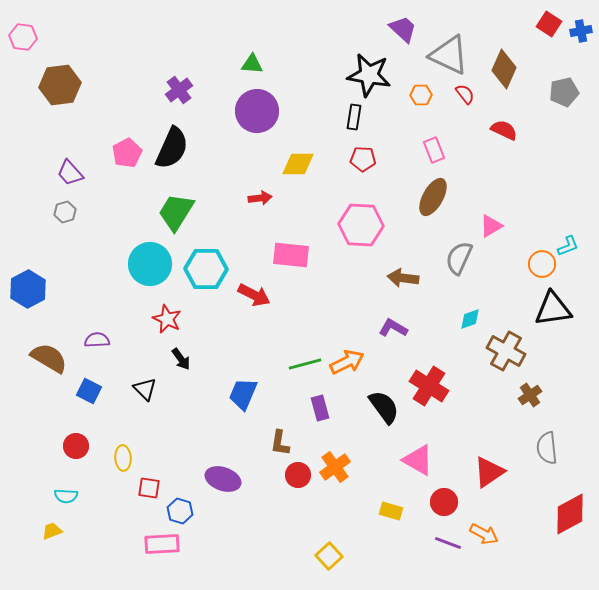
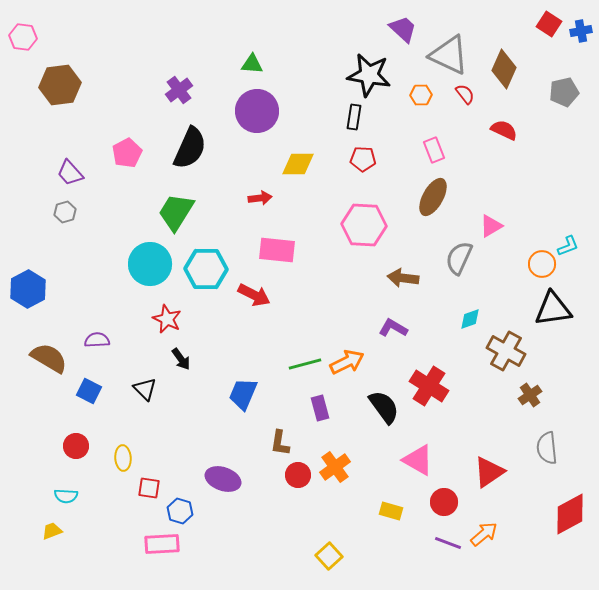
black semicircle at (172, 148): moved 18 px right
pink hexagon at (361, 225): moved 3 px right
pink rectangle at (291, 255): moved 14 px left, 5 px up
orange arrow at (484, 534): rotated 68 degrees counterclockwise
